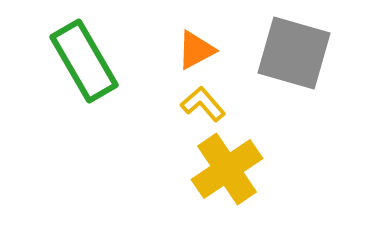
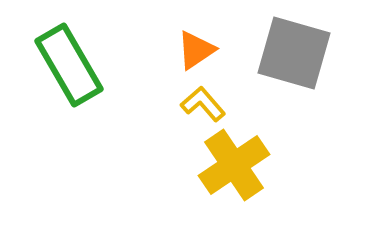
orange triangle: rotated 6 degrees counterclockwise
green rectangle: moved 15 px left, 4 px down
yellow cross: moved 7 px right, 4 px up
